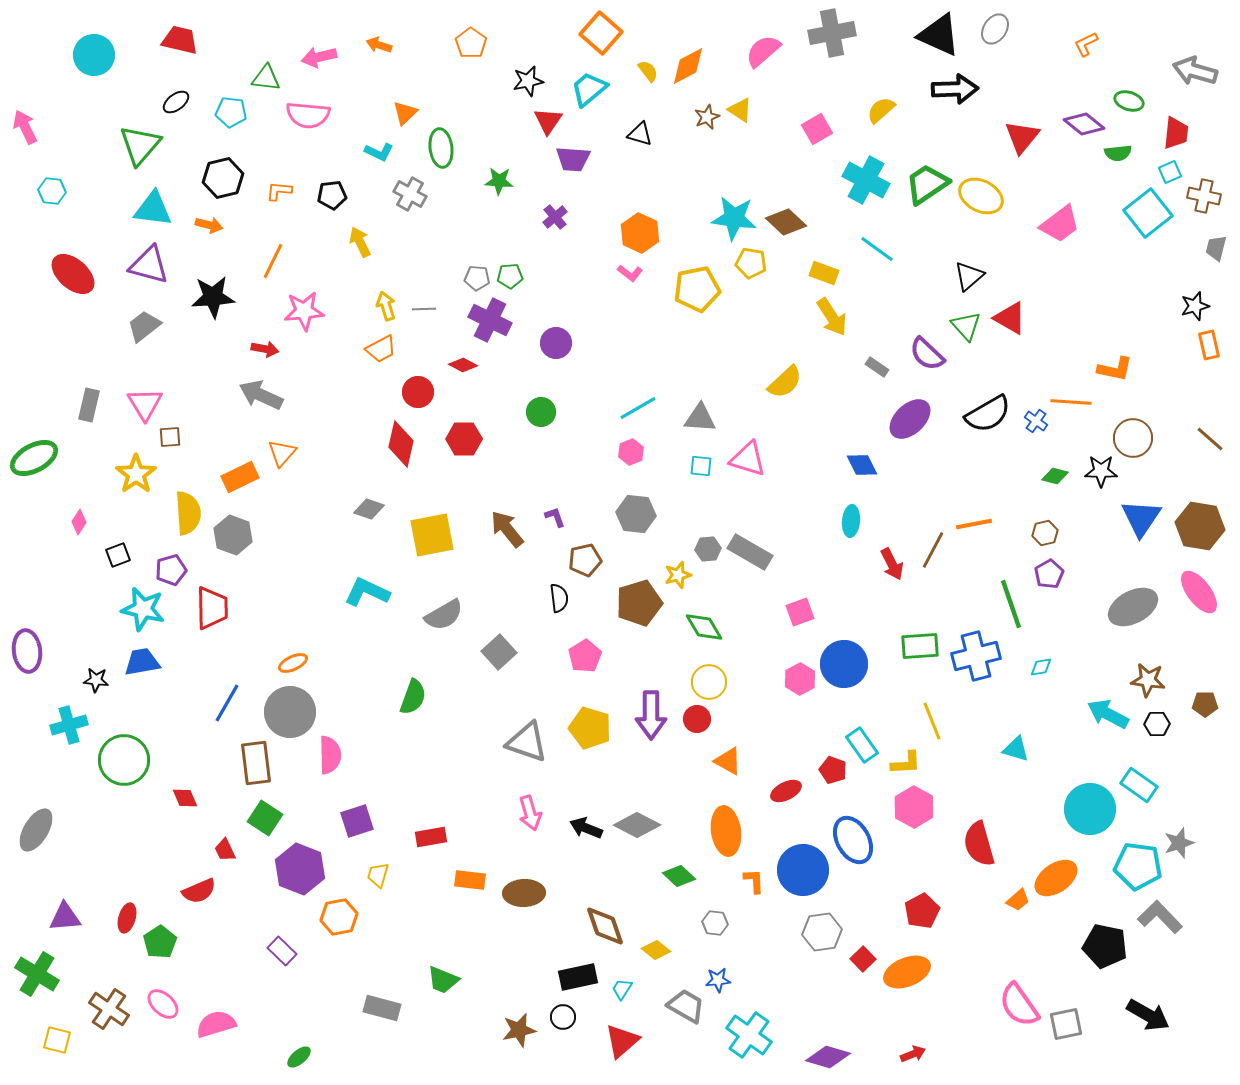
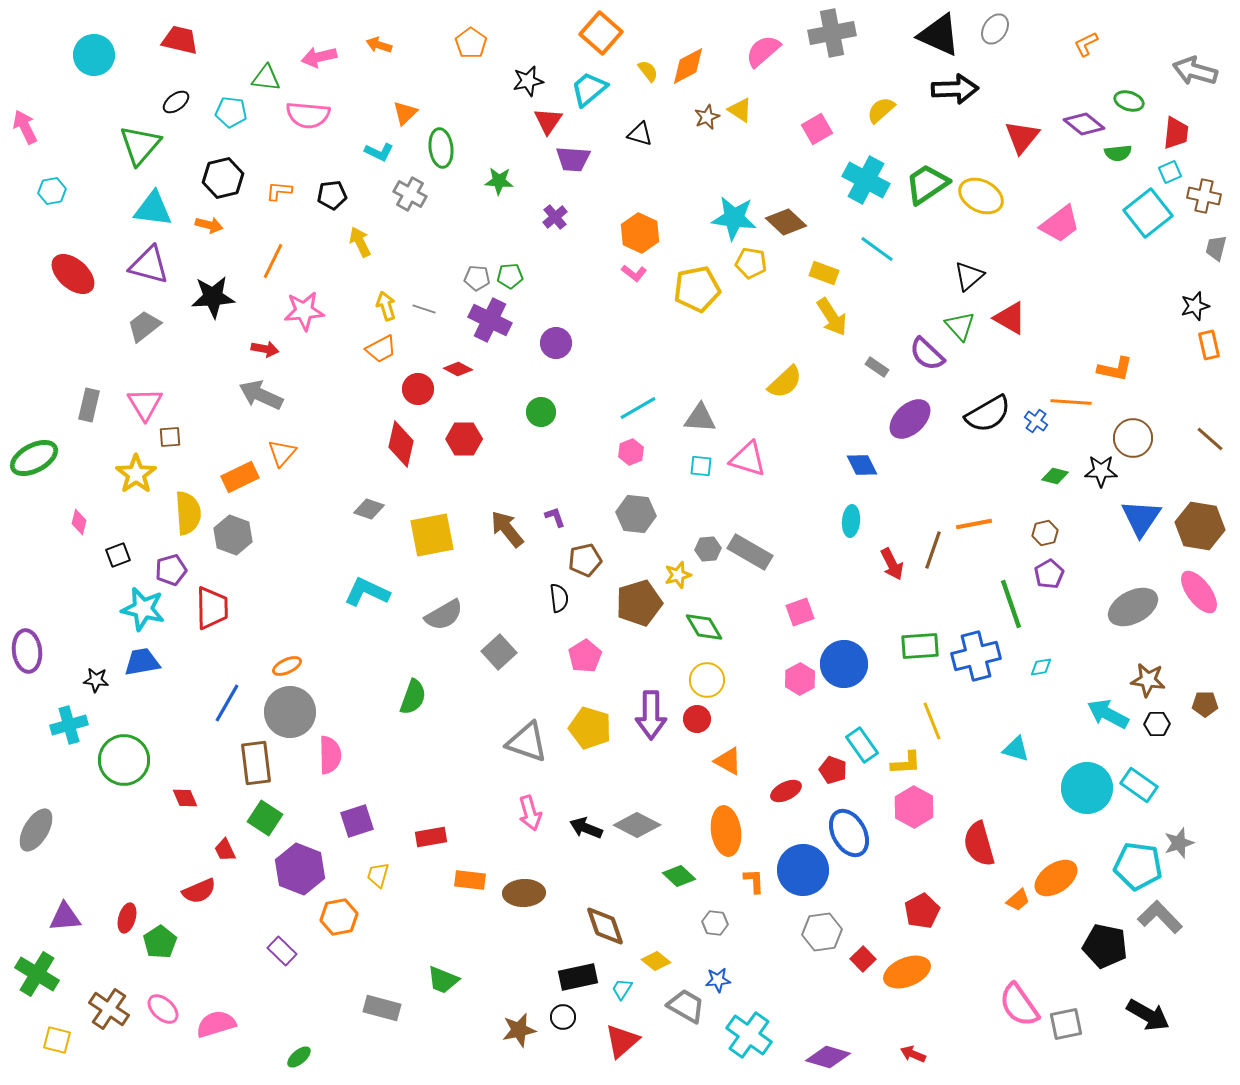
cyan hexagon at (52, 191): rotated 16 degrees counterclockwise
pink L-shape at (630, 273): moved 4 px right
gray line at (424, 309): rotated 20 degrees clockwise
green triangle at (966, 326): moved 6 px left
red diamond at (463, 365): moved 5 px left, 4 px down
red circle at (418, 392): moved 3 px up
pink diamond at (79, 522): rotated 20 degrees counterclockwise
brown line at (933, 550): rotated 9 degrees counterclockwise
orange ellipse at (293, 663): moved 6 px left, 3 px down
yellow circle at (709, 682): moved 2 px left, 2 px up
cyan circle at (1090, 809): moved 3 px left, 21 px up
blue ellipse at (853, 840): moved 4 px left, 7 px up
yellow diamond at (656, 950): moved 11 px down
pink ellipse at (163, 1004): moved 5 px down
red arrow at (913, 1054): rotated 135 degrees counterclockwise
